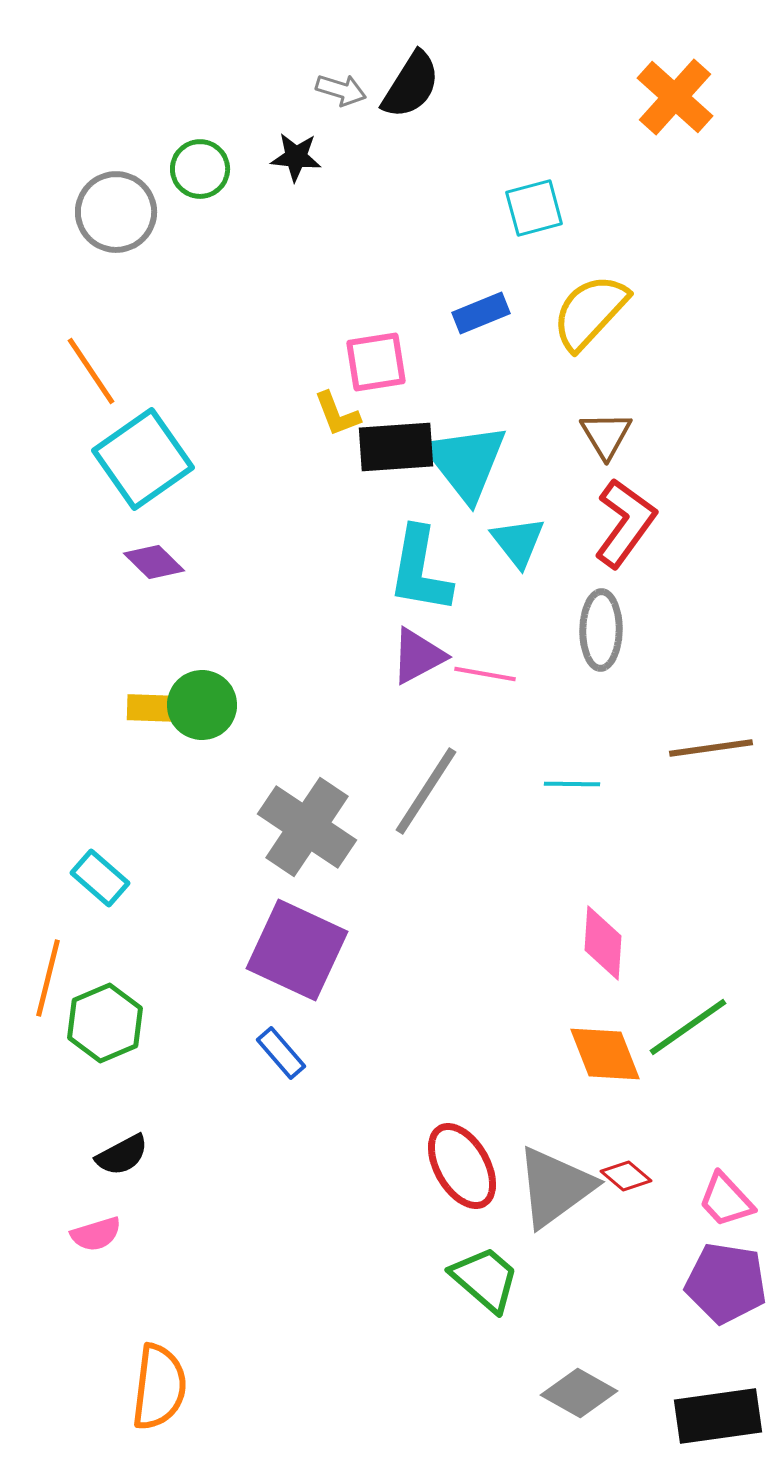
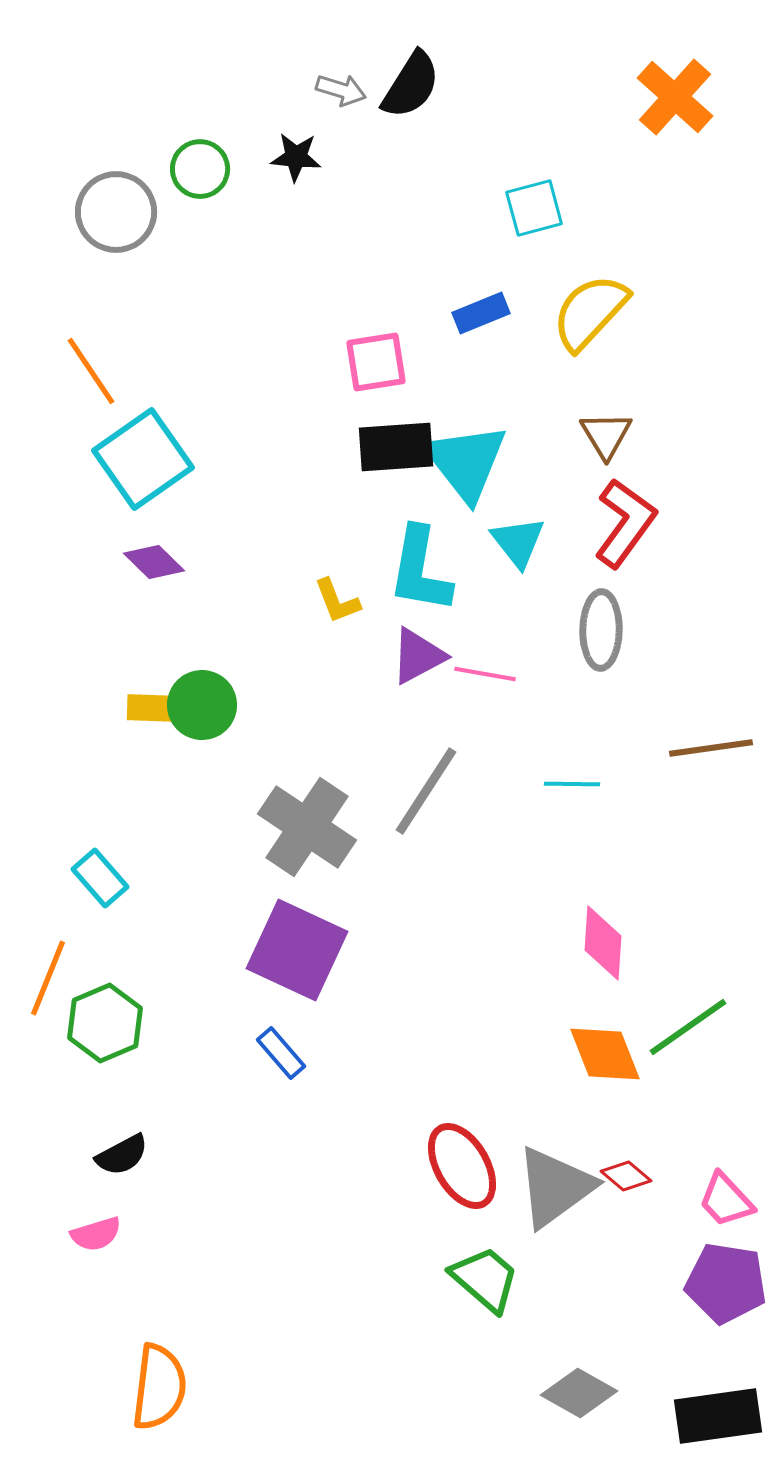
yellow L-shape at (337, 414): moved 187 px down
cyan rectangle at (100, 878): rotated 8 degrees clockwise
orange line at (48, 978): rotated 8 degrees clockwise
